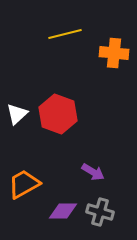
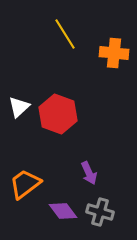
yellow line: rotated 72 degrees clockwise
white triangle: moved 2 px right, 7 px up
purple arrow: moved 4 px left, 1 px down; rotated 35 degrees clockwise
orange trapezoid: moved 1 px right; rotated 8 degrees counterclockwise
purple diamond: rotated 52 degrees clockwise
